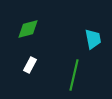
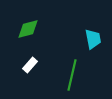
white rectangle: rotated 14 degrees clockwise
green line: moved 2 px left
